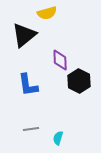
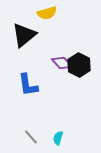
purple diamond: moved 2 px right, 3 px down; rotated 40 degrees counterclockwise
black hexagon: moved 16 px up
gray line: moved 8 px down; rotated 56 degrees clockwise
